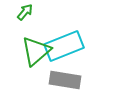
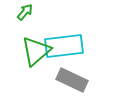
cyan rectangle: rotated 15 degrees clockwise
gray rectangle: moved 7 px right; rotated 16 degrees clockwise
